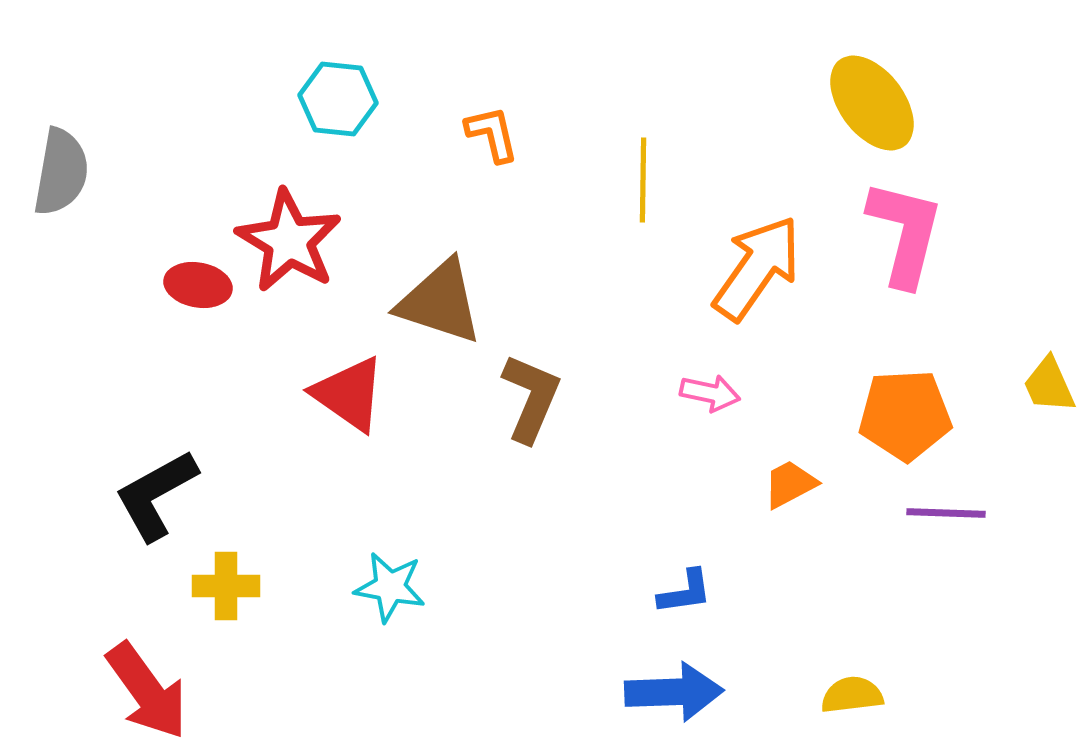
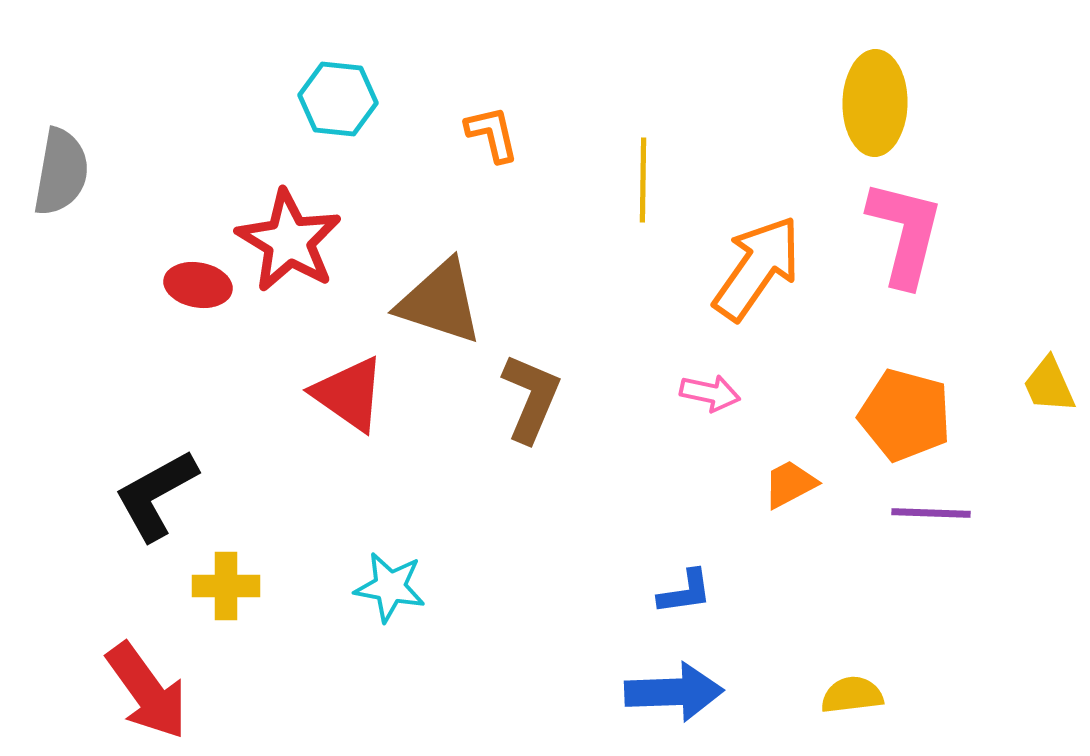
yellow ellipse: moved 3 px right; rotated 38 degrees clockwise
orange pentagon: rotated 18 degrees clockwise
purple line: moved 15 px left
